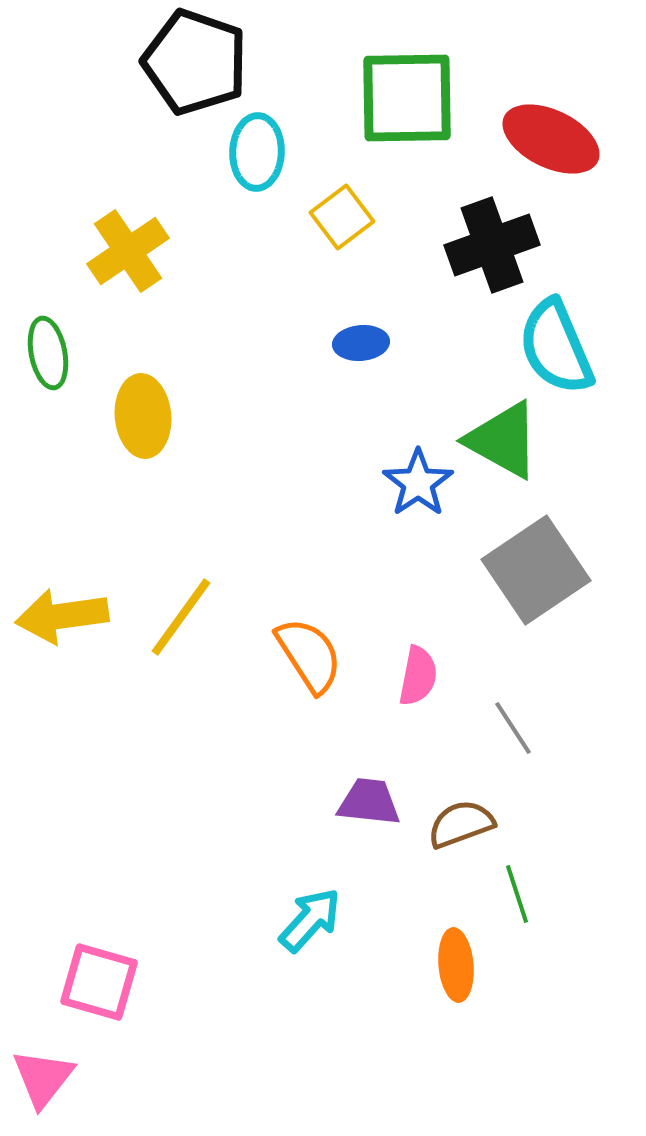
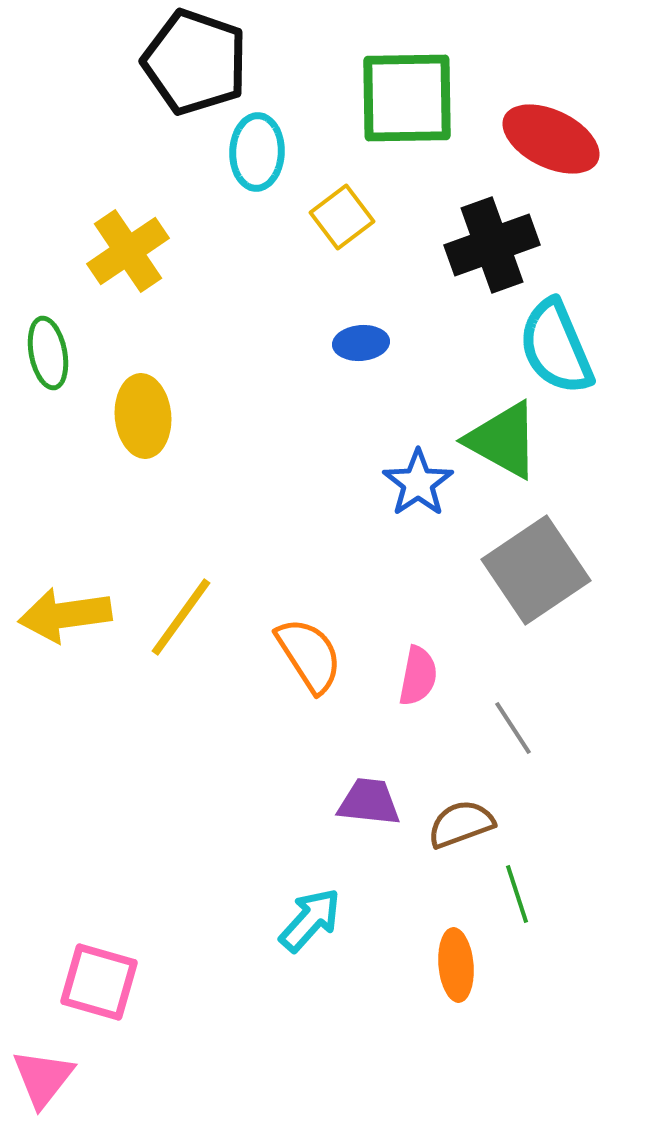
yellow arrow: moved 3 px right, 1 px up
